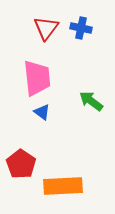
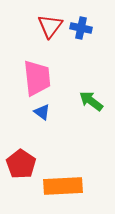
red triangle: moved 4 px right, 2 px up
